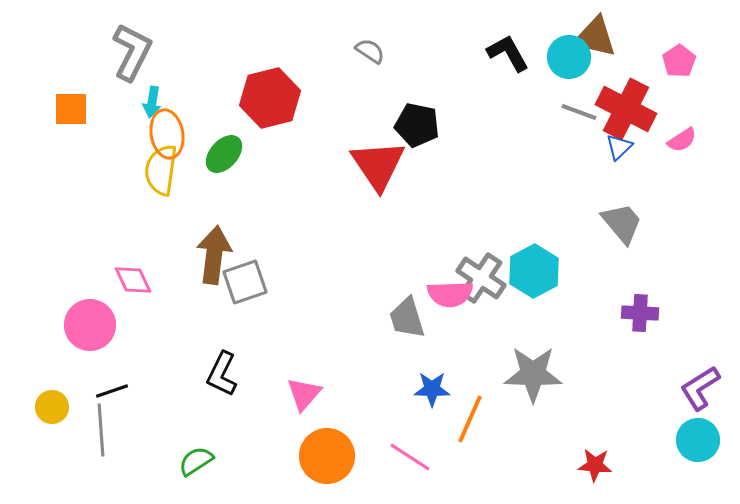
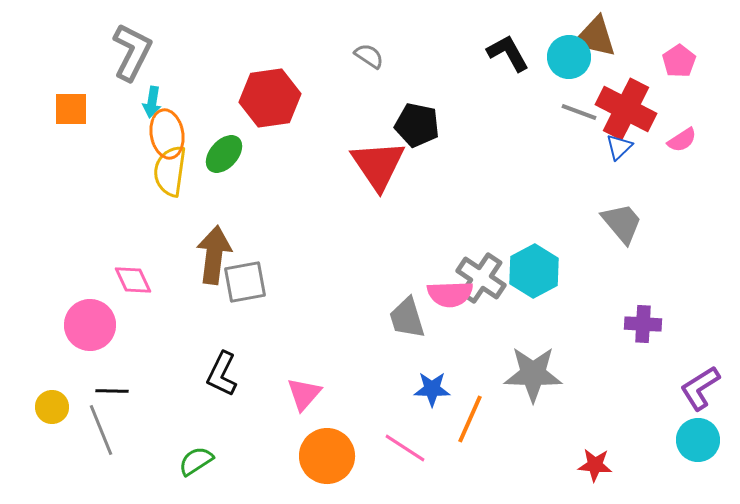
gray semicircle at (370, 51): moved 1 px left, 5 px down
red hexagon at (270, 98): rotated 6 degrees clockwise
yellow semicircle at (161, 170): moved 9 px right, 1 px down
gray square at (245, 282): rotated 9 degrees clockwise
purple cross at (640, 313): moved 3 px right, 11 px down
black line at (112, 391): rotated 20 degrees clockwise
gray line at (101, 430): rotated 18 degrees counterclockwise
pink line at (410, 457): moved 5 px left, 9 px up
